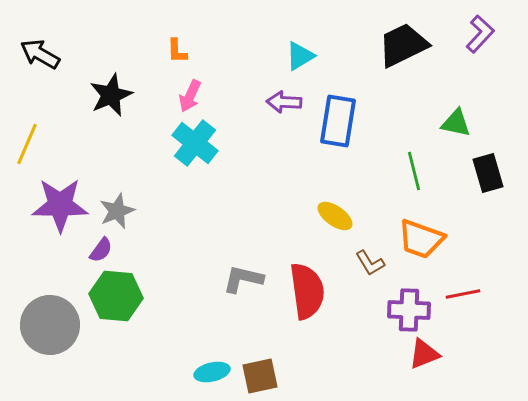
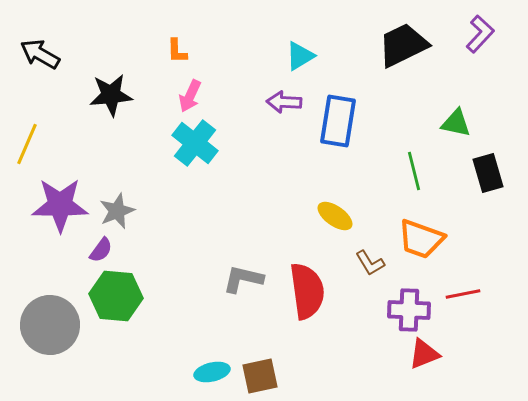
black star: rotated 18 degrees clockwise
